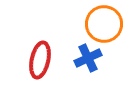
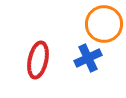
red ellipse: moved 2 px left
